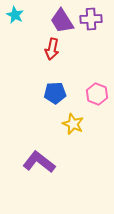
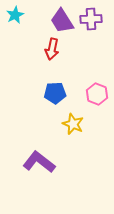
cyan star: rotated 18 degrees clockwise
